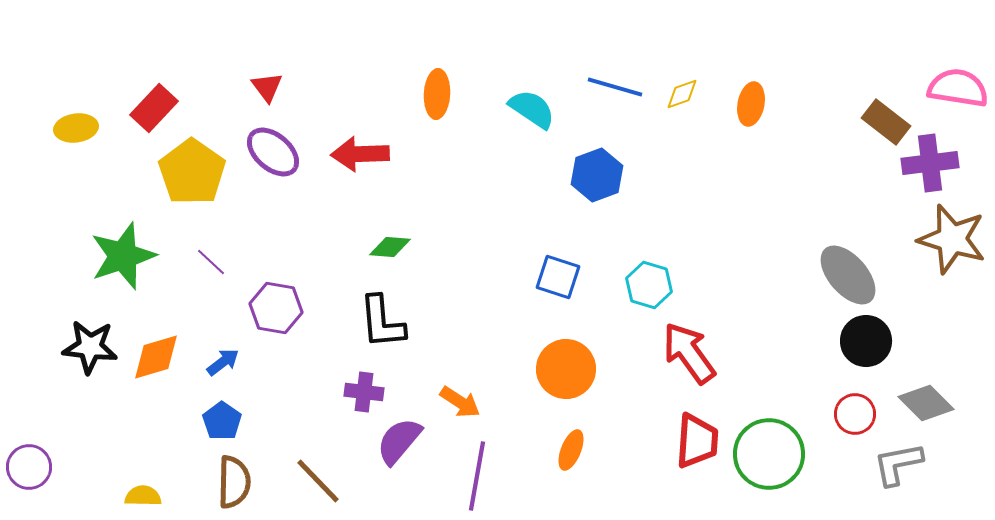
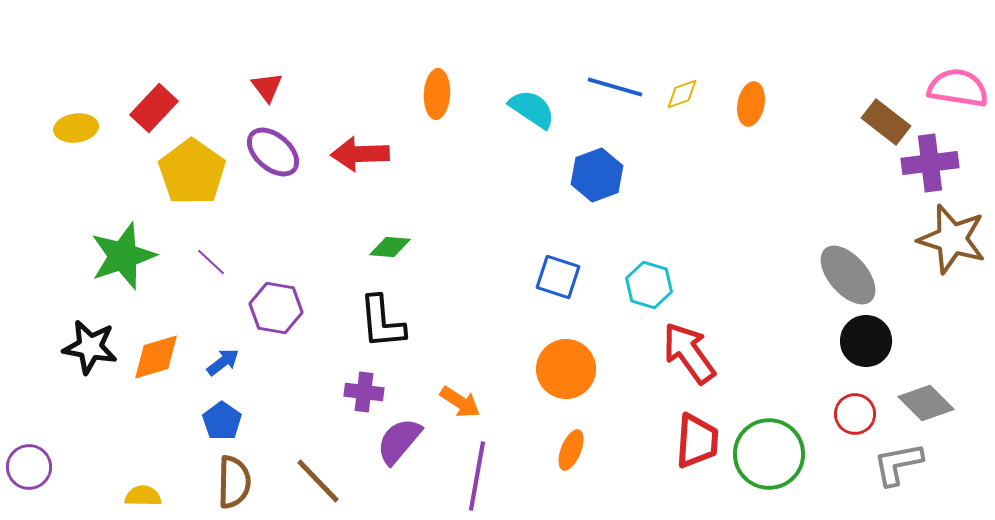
black star at (90, 347): rotated 4 degrees clockwise
